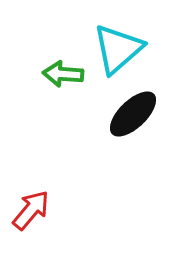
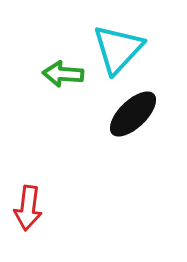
cyan triangle: rotated 6 degrees counterclockwise
red arrow: moved 3 px left, 2 px up; rotated 147 degrees clockwise
